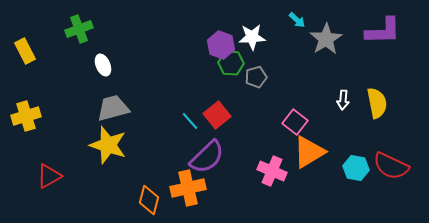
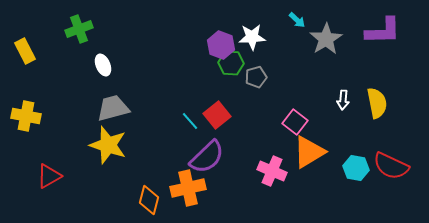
yellow cross: rotated 28 degrees clockwise
